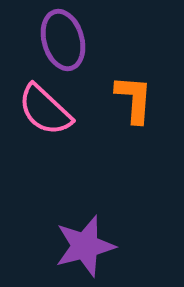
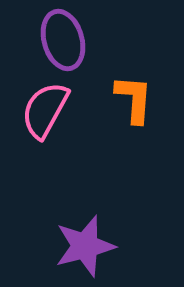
pink semicircle: rotated 76 degrees clockwise
